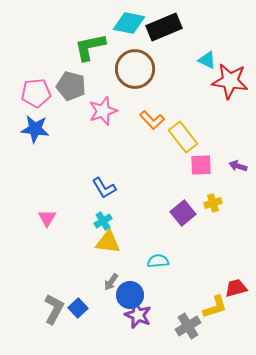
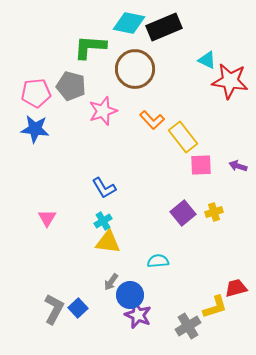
green L-shape: rotated 16 degrees clockwise
yellow cross: moved 1 px right, 9 px down
